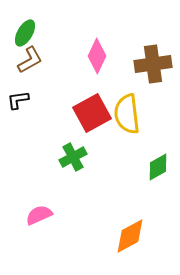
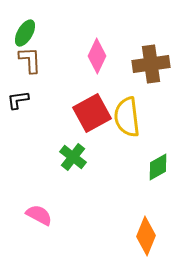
brown L-shape: rotated 64 degrees counterclockwise
brown cross: moved 2 px left
yellow semicircle: moved 3 px down
green cross: rotated 24 degrees counterclockwise
pink semicircle: rotated 52 degrees clockwise
orange diamond: moved 16 px right; rotated 39 degrees counterclockwise
